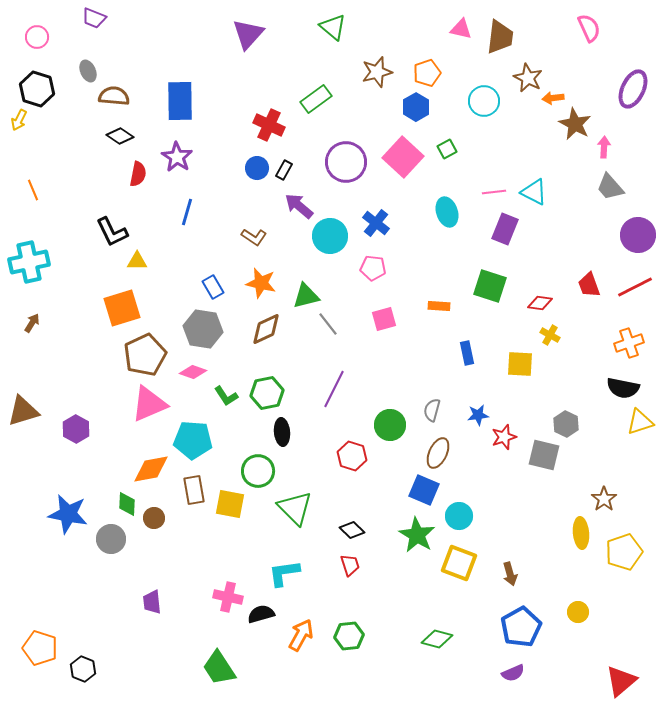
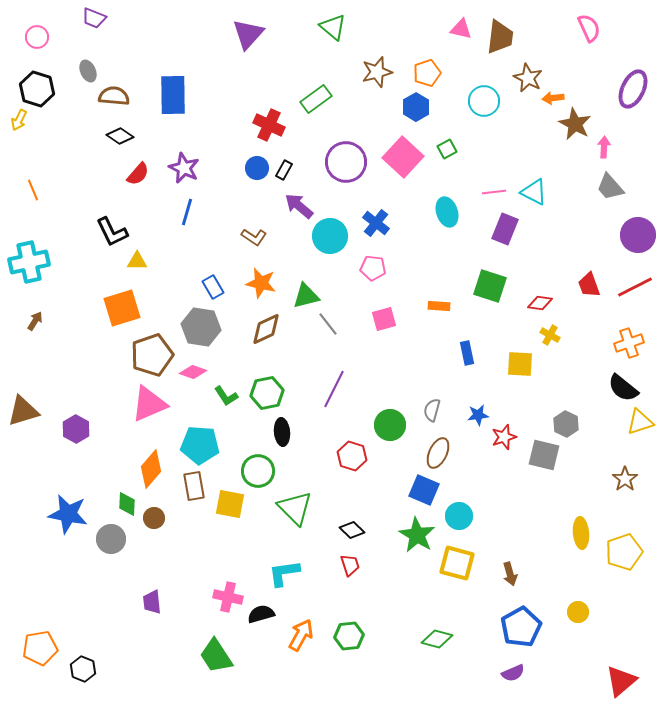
blue rectangle at (180, 101): moved 7 px left, 6 px up
purple star at (177, 157): moved 7 px right, 11 px down; rotated 8 degrees counterclockwise
red semicircle at (138, 174): rotated 30 degrees clockwise
brown arrow at (32, 323): moved 3 px right, 2 px up
gray hexagon at (203, 329): moved 2 px left, 2 px up
brown pentagon at (145, 355): moved 7 px right; rotated 6 degrees clockwise
black semicircle at (623, 388): rotated 28 degrees clockwise
cyan pentagon at (193, 440): moved 7 px right, 5 px down
orange diamond at (151, 469): rotated 39 degrees counterclockwise
brown rectangle at (194, 490): moved 4 px up
brown star at (604, 499): moved 21 px right, 20 px up
yellow square at (459, 563): moved 2 px left; rotated 6 degrees counterclockwise
orange pentagon at (40, 648): rotated 28 degrees counterclockwise
green trapezoid at (219, 668): moved 3 px left, 12 px up
